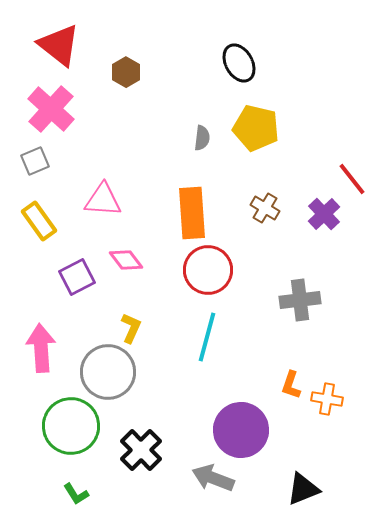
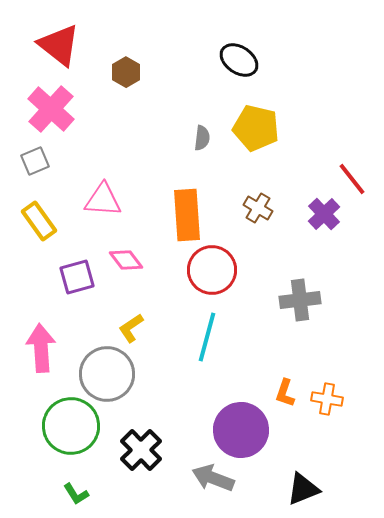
black ellipse: moved 3 px up; rotated 27 degrees counterclockwise
brown cross: moved 7 px left
orange rectangle: moved 5 px left, 2 px down
red circle: moved 4 px right
purple square: rotated 12 degrees clockwise
yellow L-shape: rotated 148 degrees counterclockwise
gray circle: moved 1 px left, 2 px down
orange L-shape: moved 6 px left, 8 px down
